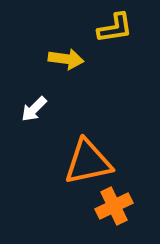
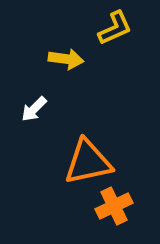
yellow L-shape: rotated 15 degrees counterclockwise
